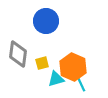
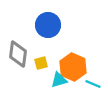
blue circle: moved 2 px right, 4 px down
yellow square: moved 1 px left
cyan triangle: moved 3 px right, 1 px down
cyan line: moved 12 px right; rotated 42 degrees counterclockwise
